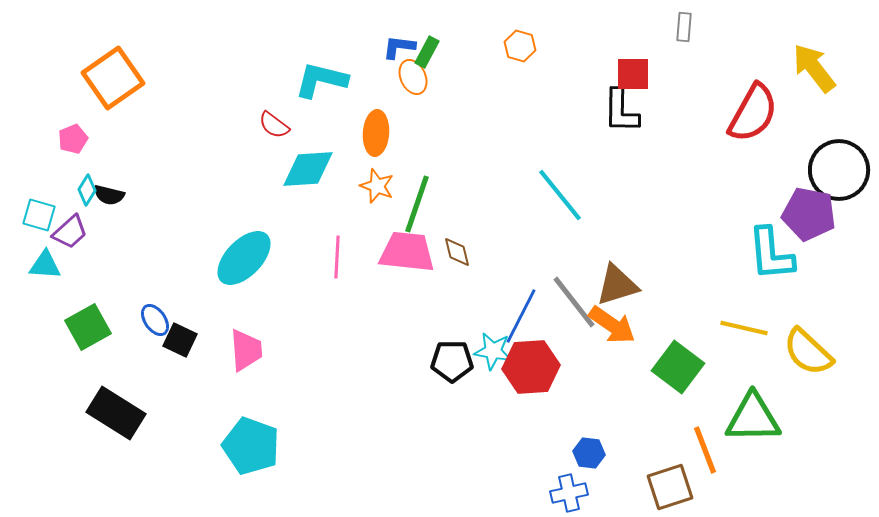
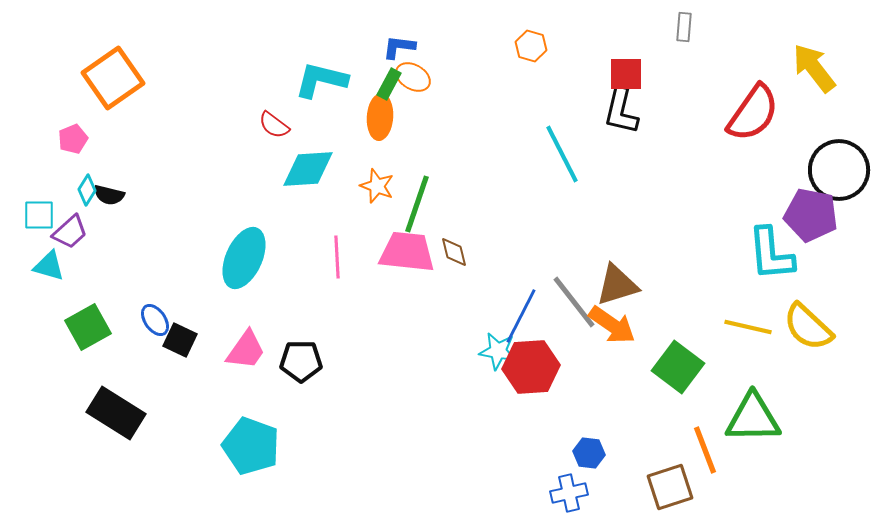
orange hexagon at (520, 46): moved 11 px right
green rectangle at (427, 52): moved 38 px left, 32 px down
red square at (633, 74): moved 7 px left
orange ellipse at (413, 77): rotated 36 degrees counterclockwise
black L-shape at (621, 111): rotated 12 degrees clockwise
red semicircle at (753, 113): rotated 6 degrees clockwise
orange ellipse at (376, 133): moved 4 px right, 16 px up
cyan line at (560, 195): moved 2 px right, 41 px up; rotated 12 degrees clockwise
purple pentagon at (809, 214): moved 2 px right, 1 px down
cyan square at (39, 215): rotated 16 degrees counterclockwise
brown diamond at (457, 252): moved 3 px left
pink line at (337, 257): rotated 6 degrees counterclockwise
cyan ellipse at (244, 258): rotated 20 degrees counterclockwise
cyan triangle at (45, 265): moved 4 px right, 1 px down; rotated 12 degrees clockwise
yellow line at (744, 328): moved 4 px right, 1 px up
pink trapezoid at (246, 350): rotated 39 degrees clockwise
cyan star at (493, 351): moved 5 px right
yellow semicircle at (808, 352): moved 25 px up
black pentagon at (452, 361): moved 151 px left
